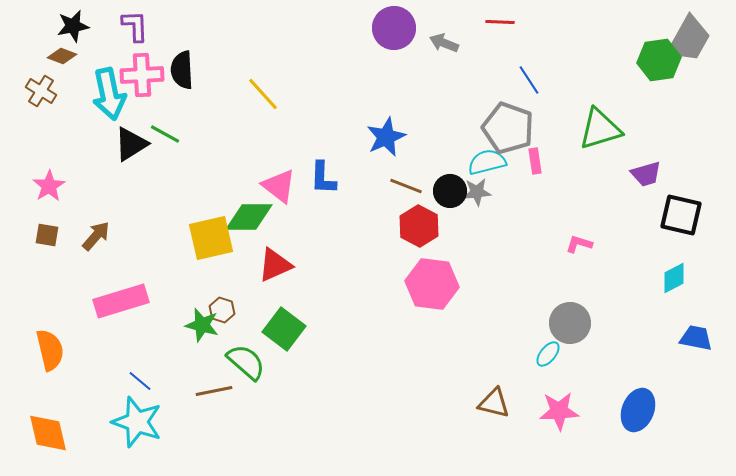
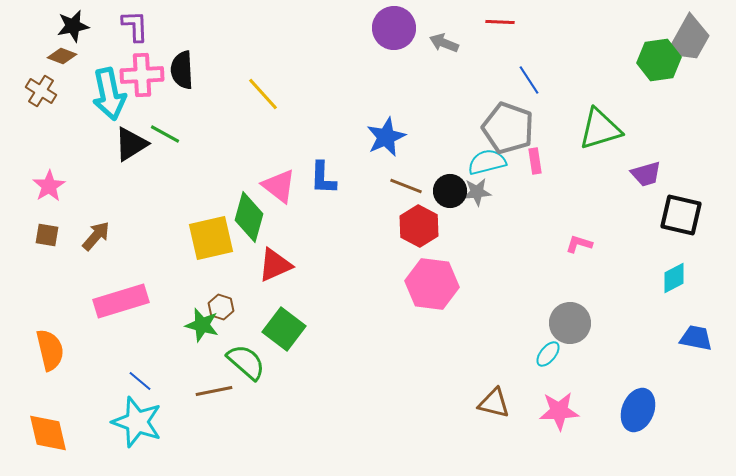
green diamond at (249, 217): rotated 75 degrees counterclockwise
brown hexagon at (222, 310): moved 1 px left, 3 px up
